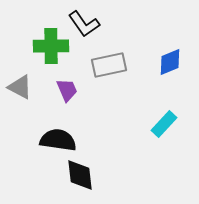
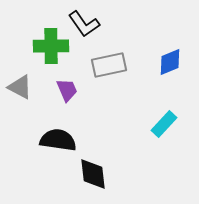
black diamond: moved 13 px right, 1 px up
